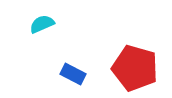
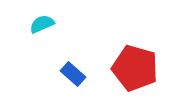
blue rectangle: rotated 15 degrees clockwise
